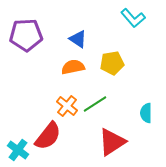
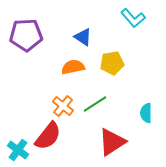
blue triangle: moved 5 px right, 2 px up
orange cross: moved 4 px left
